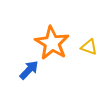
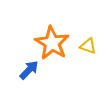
yellow triangle: moved 1 px left, 1 px up
